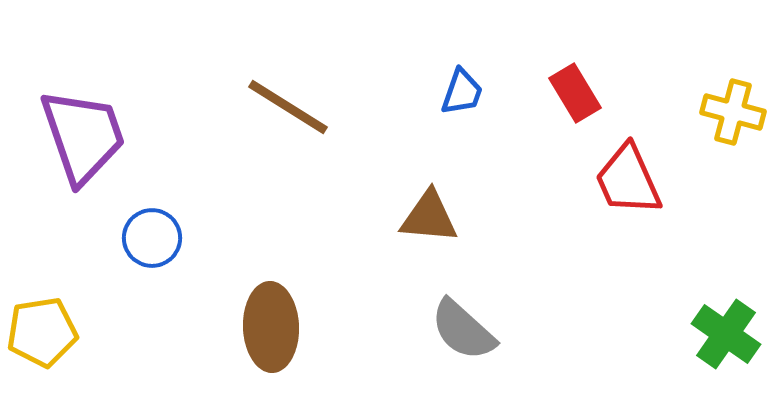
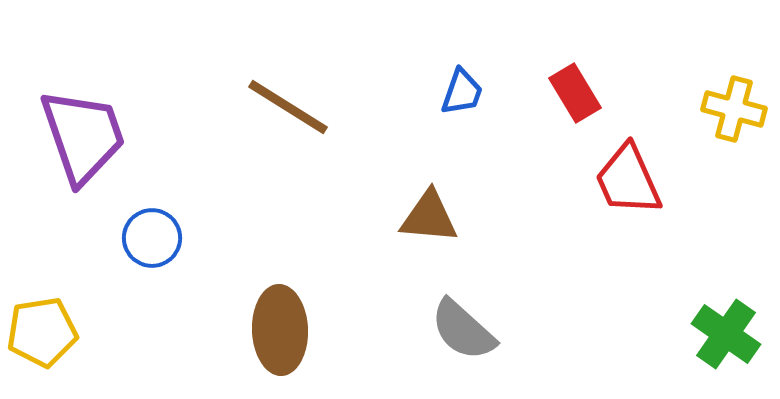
yellow cross: moved 1 px right, 3 px up
brown ellipse: moved 9 px right, 3 px down
